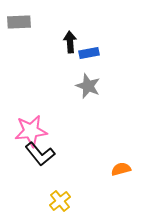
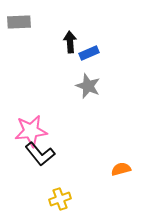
blue rectangle: rotated 12 degrees counterclockwise
yellow cross: moved 2 px up; rotated 20 degrees clockwise
